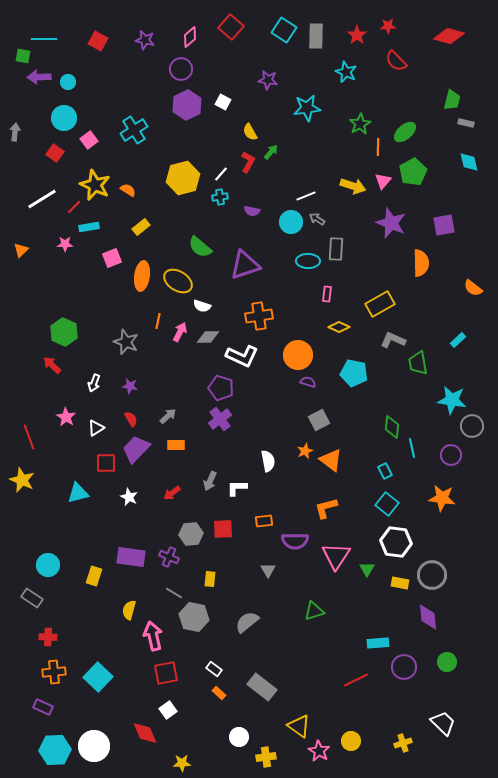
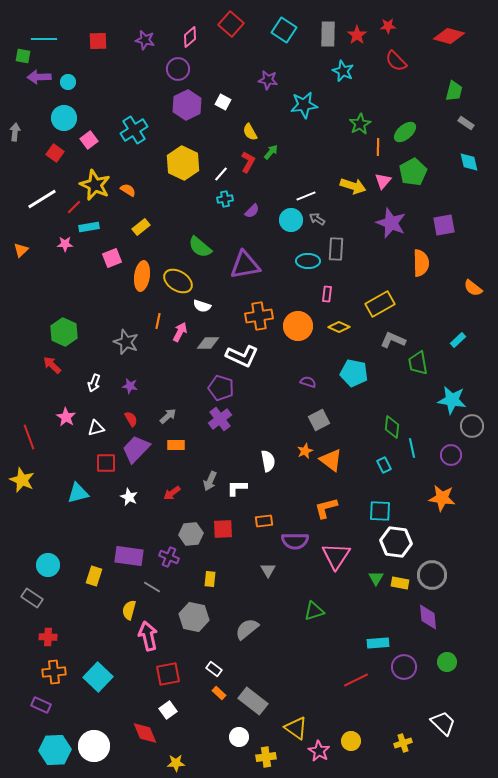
red square at (231, 27): moved 3 px up
gray rectangle at (316, 36): moved 12 px right, 2 px up
red square at (98, 41): rotated 30 degrees counterclockwise
purple circle at (181, 69): moved 3 px left
cyan star at (346, 72): moved 3 px left, 1 px up
green trapezoid at (452, 100): moved 2 px right, 9 px up
cyan star at (307, 108): moved 3 px left, 3 px up
gray rectangle at (466, 123): rotated 21 degrees clockwise
yellow hexagon at (183, 178): moved 15 px up; rotated 20 degrees counterclockwise
cyan cross at (220, 197): moved 5 px right, 2 px down
purple semicircle at (252, 211): rotated 56 degrees counterclockwise
cyan circle at (291, 222): moved 2 px up
purple triangle at (245, 265): rotated 8 degrees clockwise
gray diamond at (208, 337): moved 6 px down
orange circle at (298, 355): moved 29 px up
white triangle at (96, 428): rotated 18 degrees clockwise
cyan rectangle at (385, 471): moved 1 px left, 6 px up
cyan square at (387, 504): moved 7 px left, 7 px down; rotated 35 degrees counterclockwise
purple rectangle at (131, 557): moved 2 px left, 1 px up
green triangle at (367, 569): moved 9 px right, 9 px down
gray line at (174, 593): moved 22 px left, 6 px up
gray semicircle at (247, 622): moved 7 px down
pink arrow at (153, 636): moved 5 px left
red square at (166, 673): moved 2 px right, 1 px down
gray rectangle at (262, 687): moved 9 px left, 14 px down
purple rectangle at (43, 707): moved 2 px left, 2 px up
yellow triangle at (299, 726): moved 3 px left, 2 px down
yellow star at (182, 763): moved 6 px left
